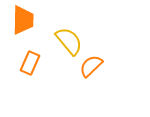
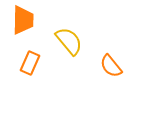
orange semicircle: moved 20 px right; rotated 85 degrees counterclockwise
